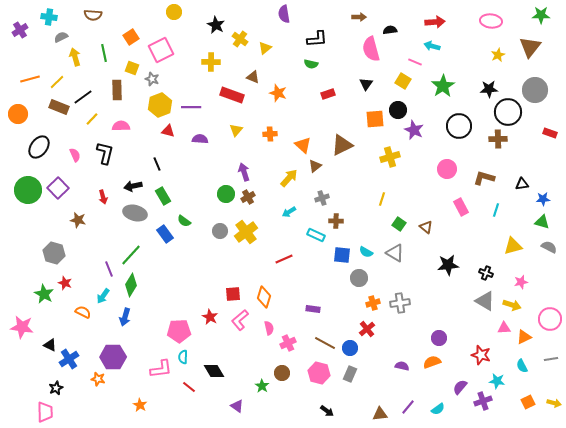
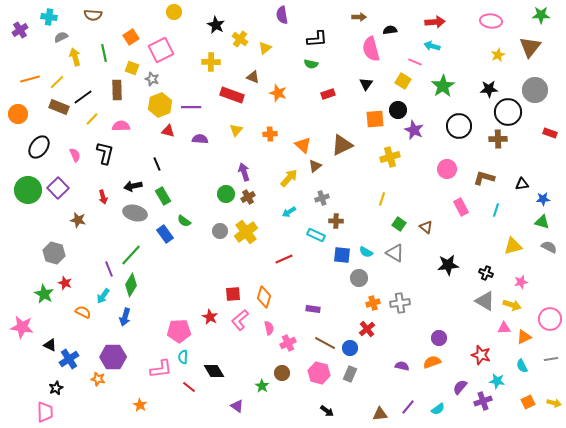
purple semicircle at (284, 14): moved 2 px left, 1 px down
